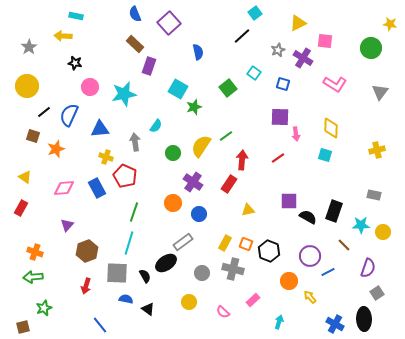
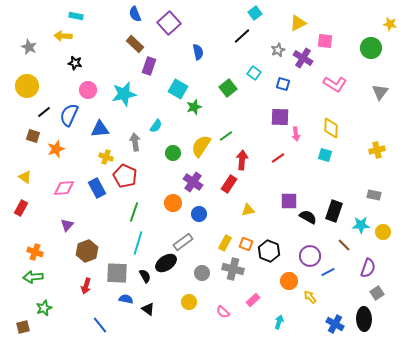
gray star at (29, 47): rotated 14 degrees counterclockwise
pink circle at (90, 87): moved 2 px left, 3 px down
cyan line at (129, 243): moved 9 px right
